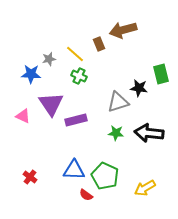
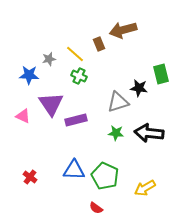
blue star: moved 2 px left, 1 px down
red semicircle: moved 10 px right, 13 px down
